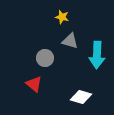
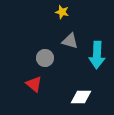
yellow star: moved 5 px up
white diamond: rotated 15 degrees counterclockwise
